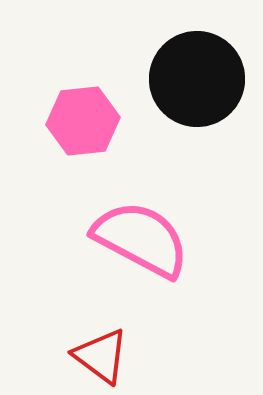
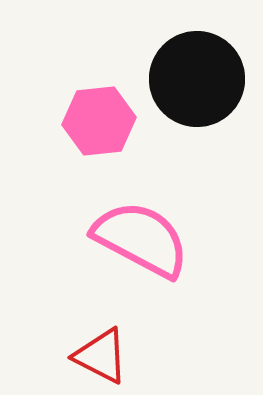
pink hexagon: moved 16 px right
red triangle: rotated 10 degrees counterclockwise
